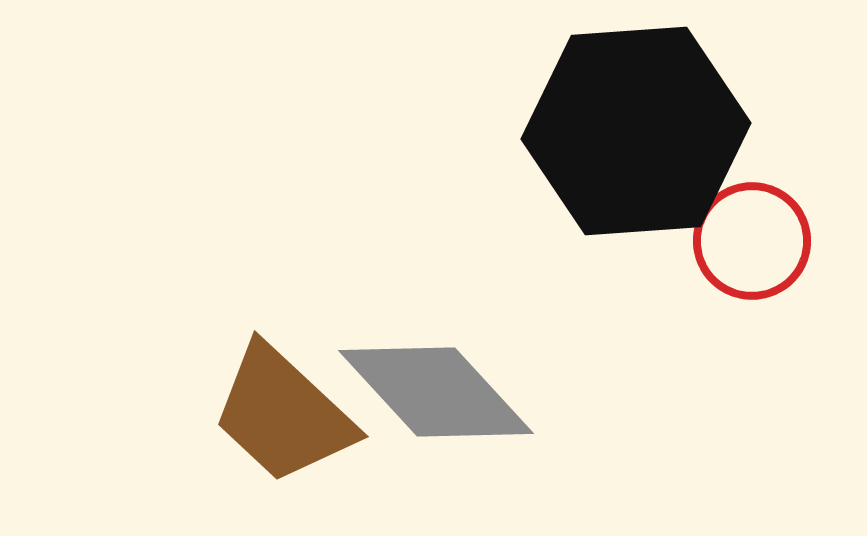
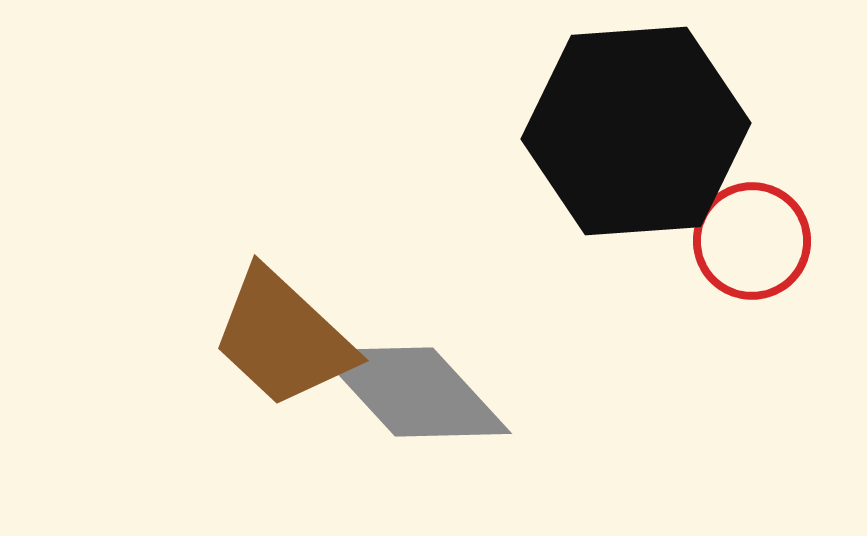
gray diamond: moved 22 px left
brown trapezoid: moved 76 px up
